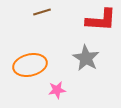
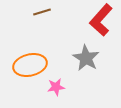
red L-shape: rotated 128 degrees clockwise
pink star: moved 1 px left, 3 px up
